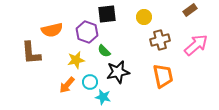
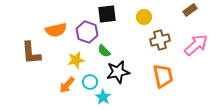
orange semicircle: moved 4 px right
cyan star: rotated 21 degrees clockwise
